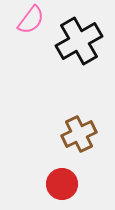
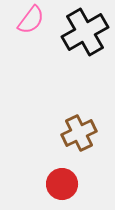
black cross: moved 6 px right, 9 px up
brown cross: moved 1 px up
